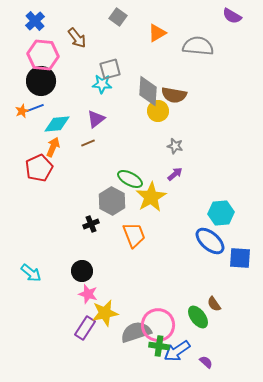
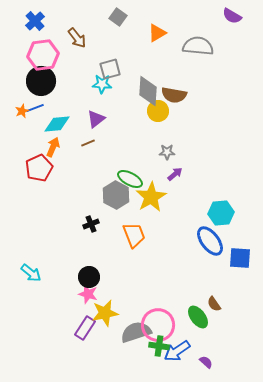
pink hexagon at (43, 55): rotated 12 degrees counterclockwise
gray star at (175, 146): moved 8 px left, 6 px down; rotated 14 degrees counterclockwise
gray hexagon at (112, 201): moved 4 px right, 6 px up
blue ellipse at (210, 241): rotated 12 degrees clockwise
black circle at (82, 271): moved 7 px right, 6 px down
